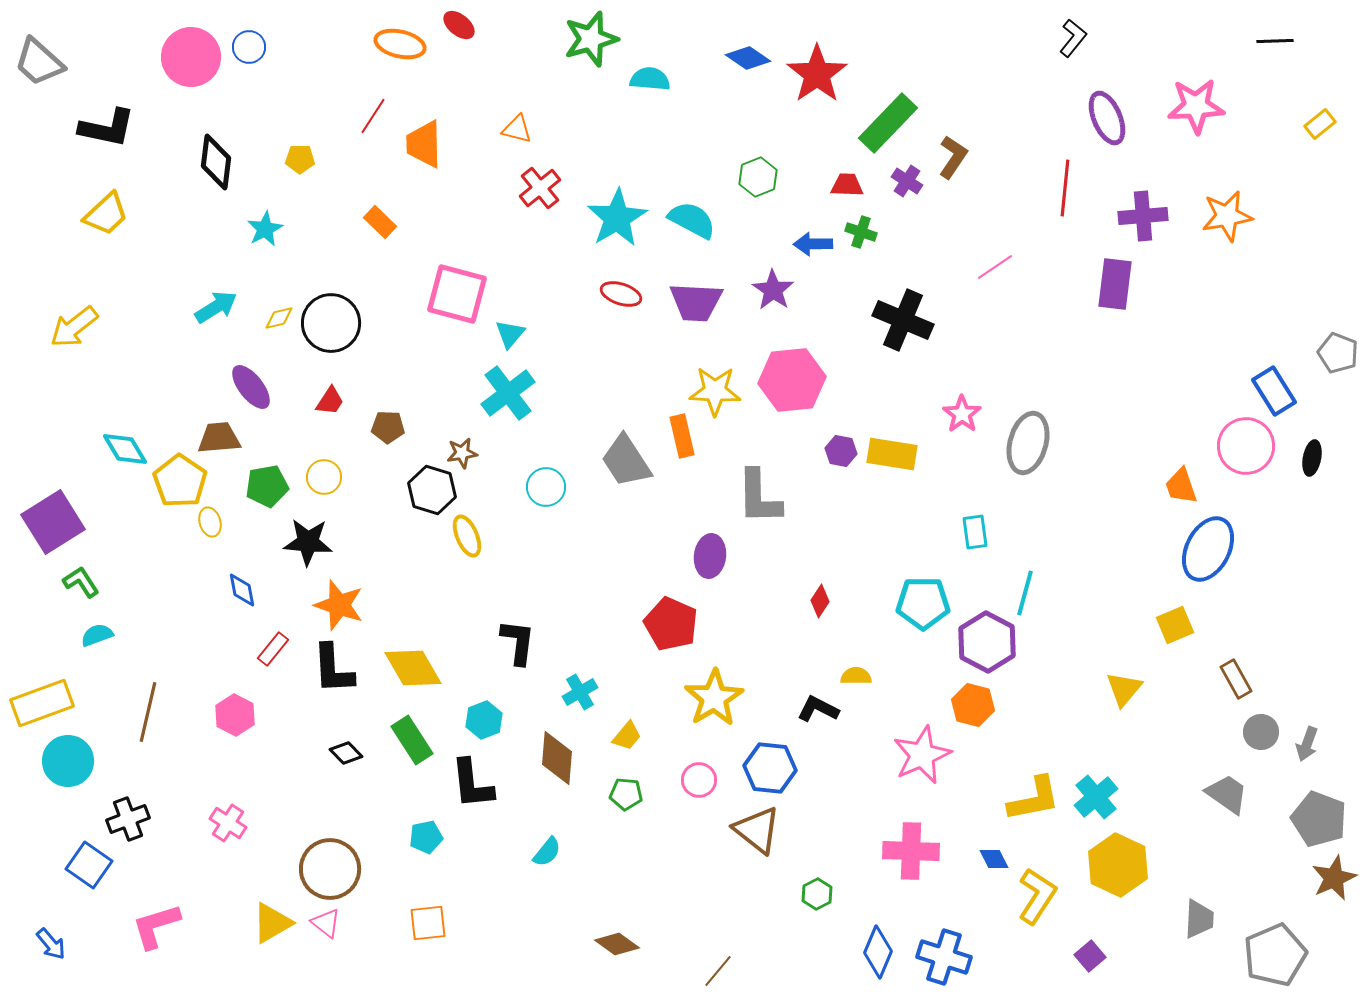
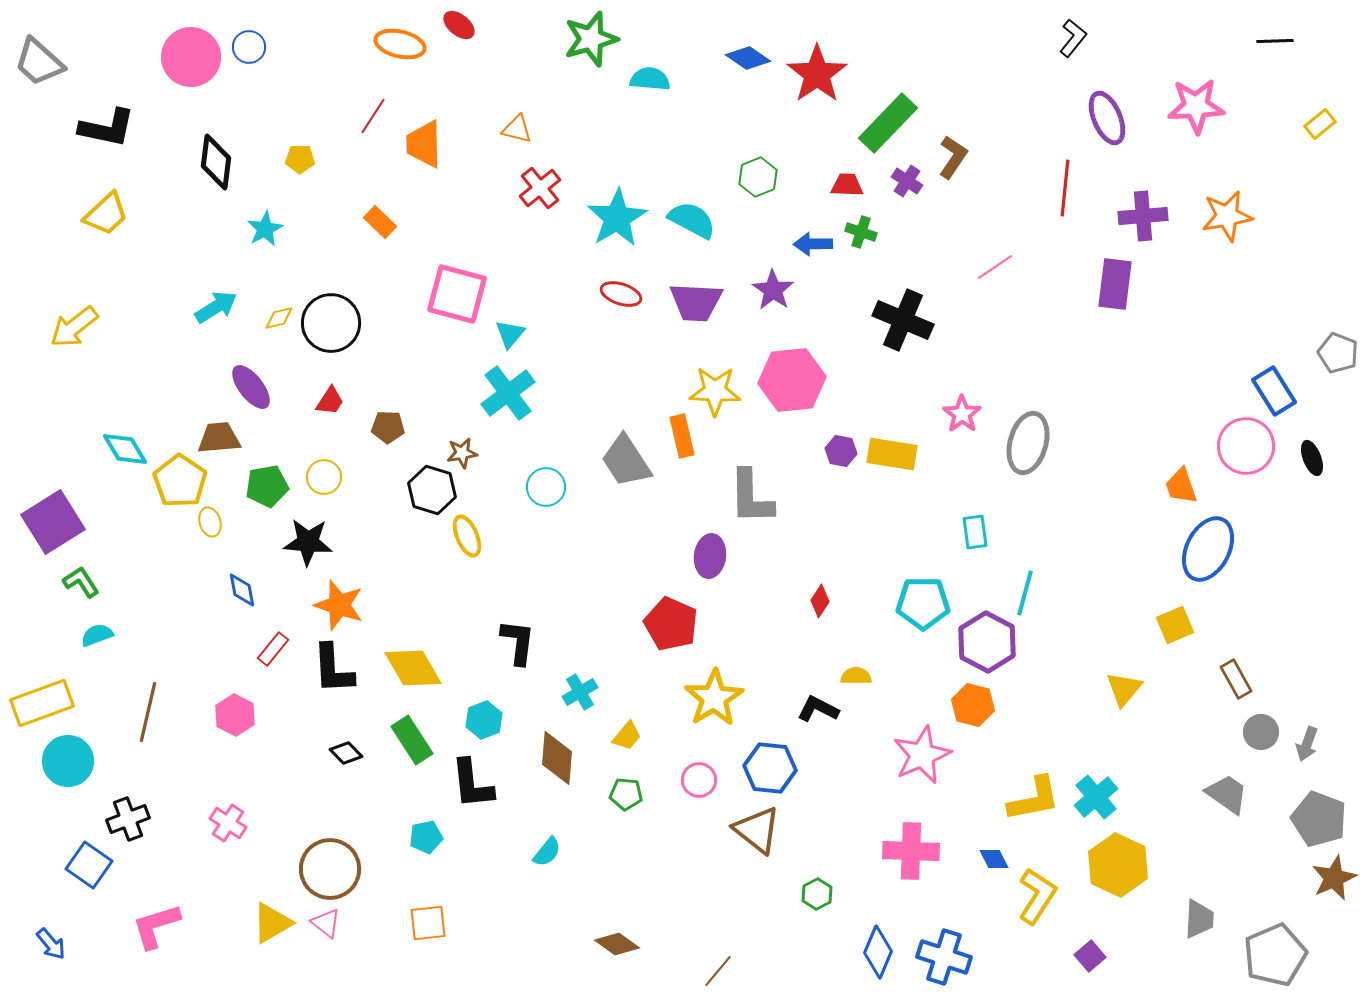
black ellipse at (1312, 458): rotated 32 degrees counterclockwise
gray L-shape at (759, 497): moved 8 px left
